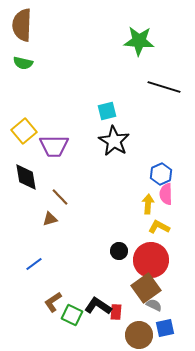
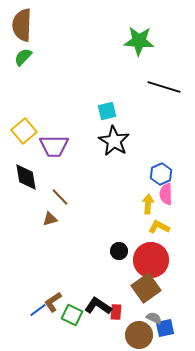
green semicircle: moved 6 px up; rotated 120 degrees clockwise
blue line: moved 4 px right, 46 px down
gray semicircle: moved 13 px down
